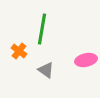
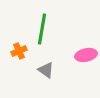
orange cross: rotated 28 degrees clockwise
pink ellipse: moved 5 px up
